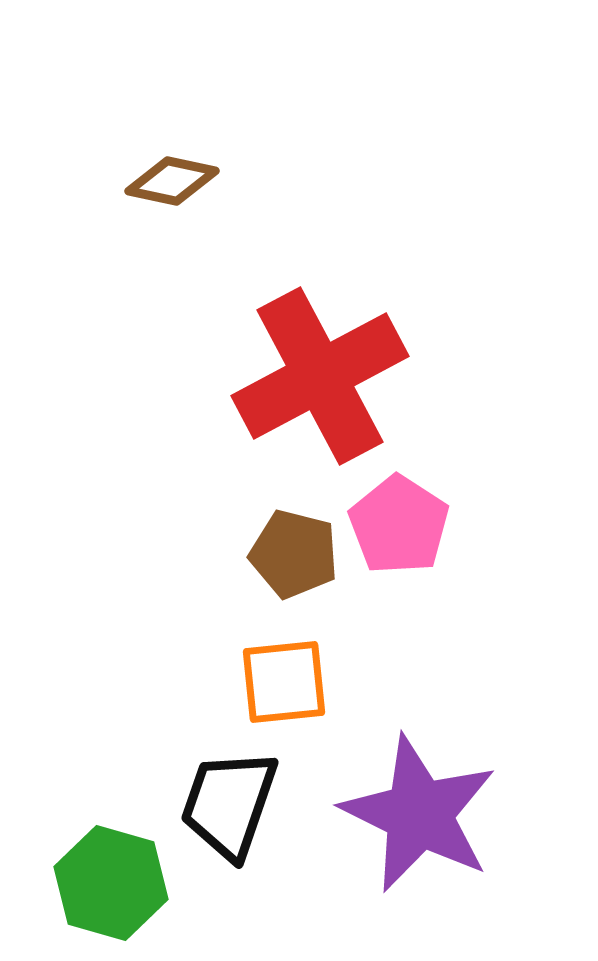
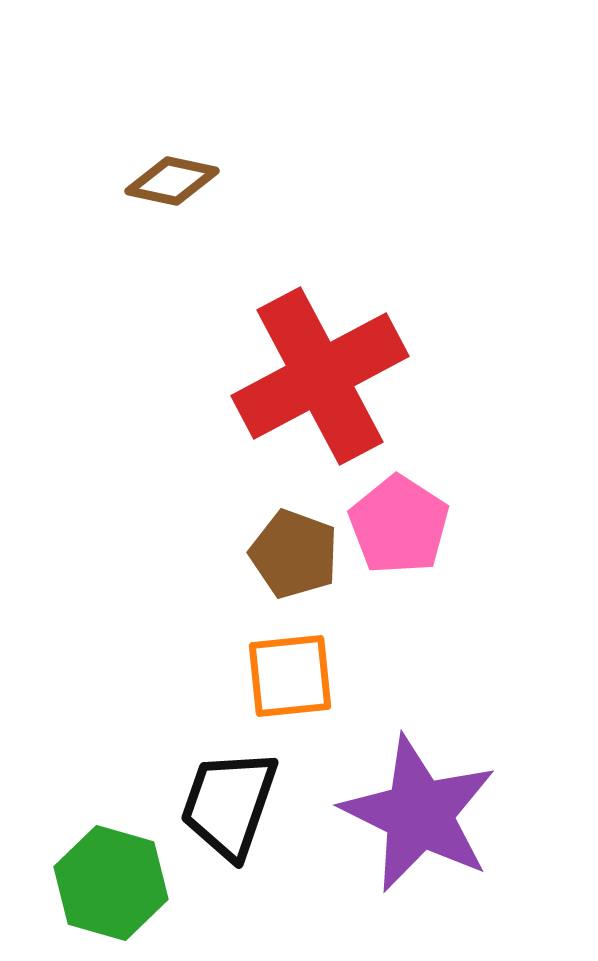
brown pentagon: rotated 6 degrees clockwise
orange square: moved 6 px right, 6 px up
